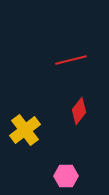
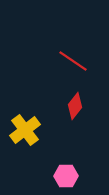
red line: moved 2 px right, 1 px down; rotated 48 degrees clockwise
red diamond: moved 4 px left, 5 px up
